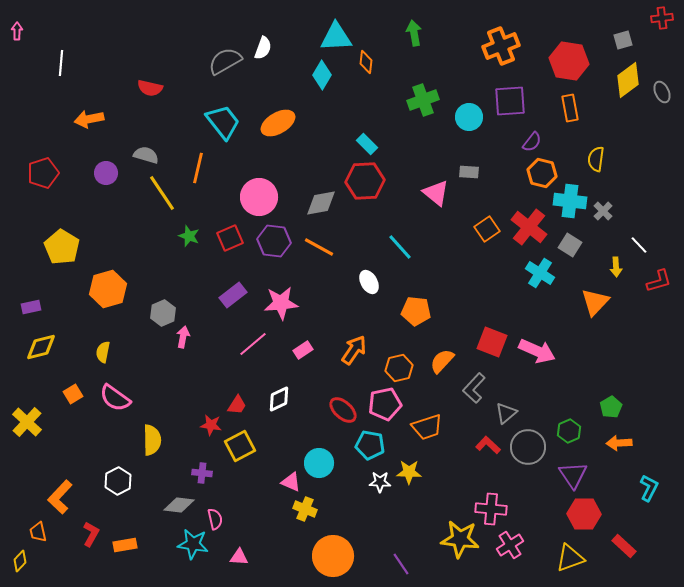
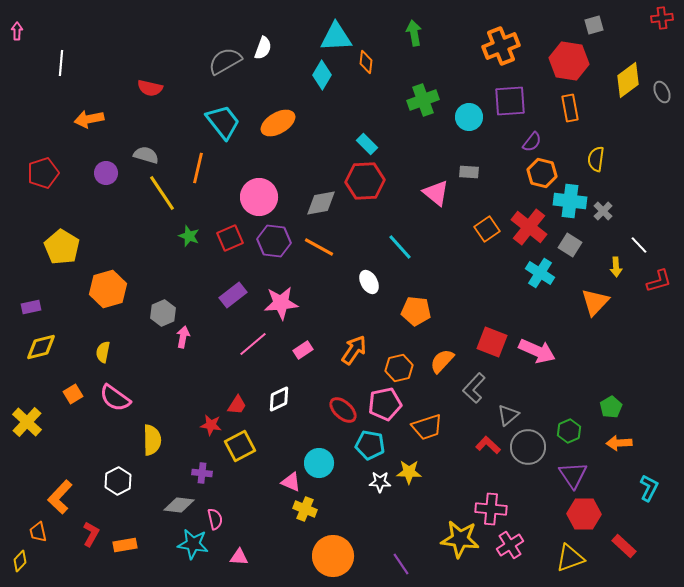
gray square at (623, 40): moved 29 px left, 15 px up
gray triangle at (506, 413): moved 2 px right, 2 px down
